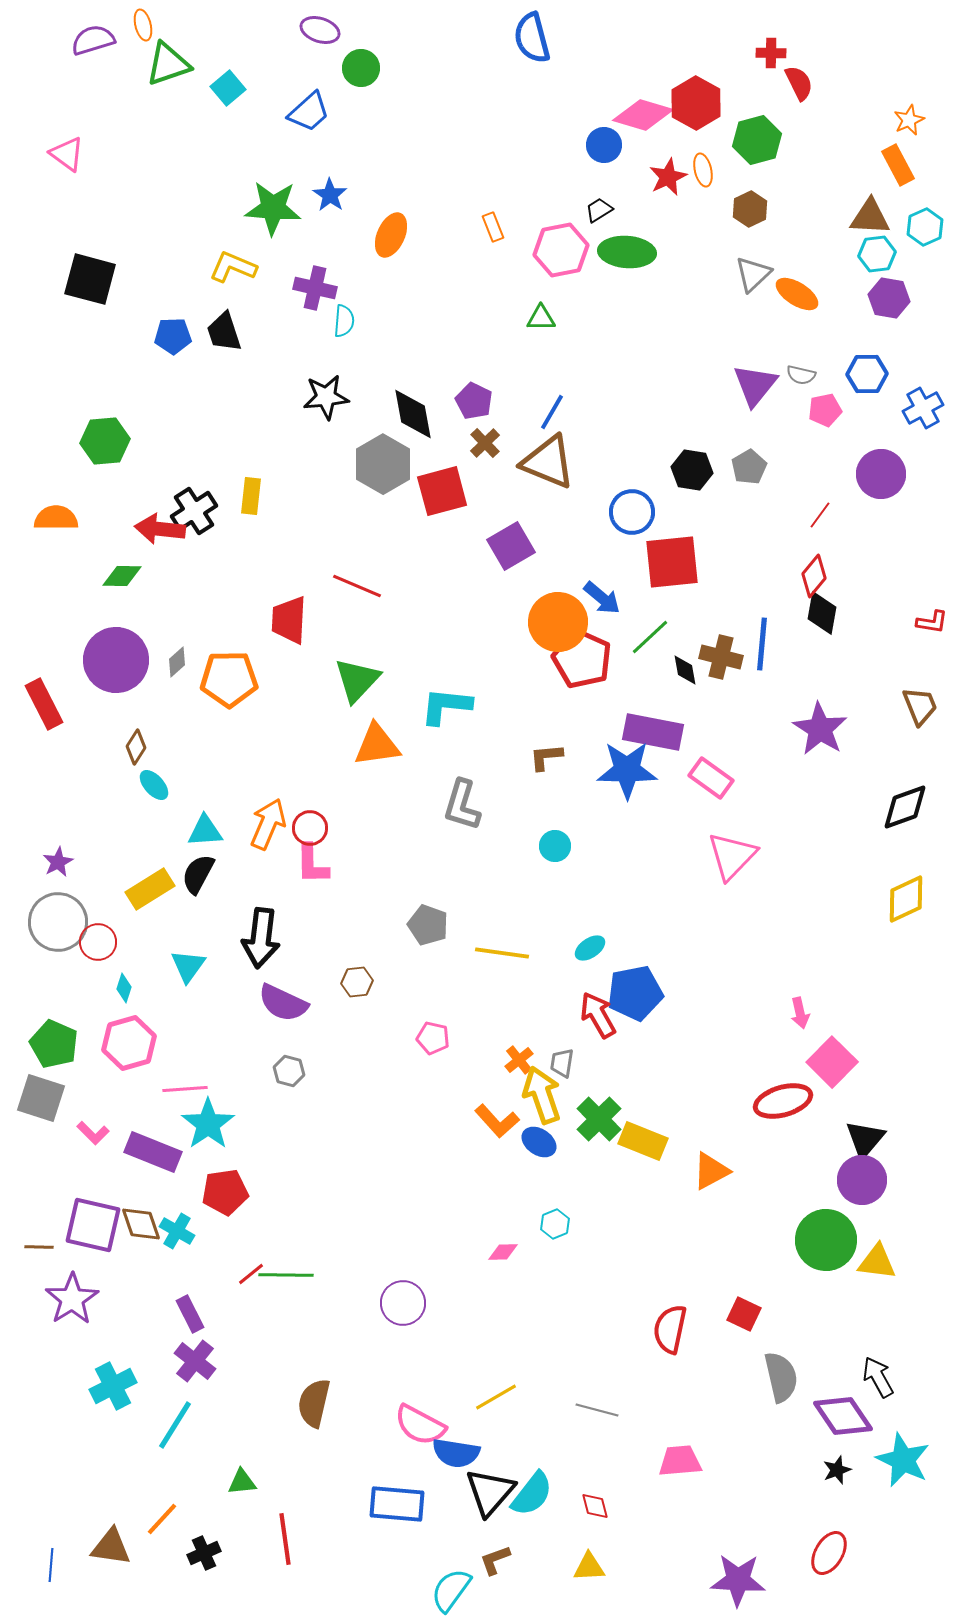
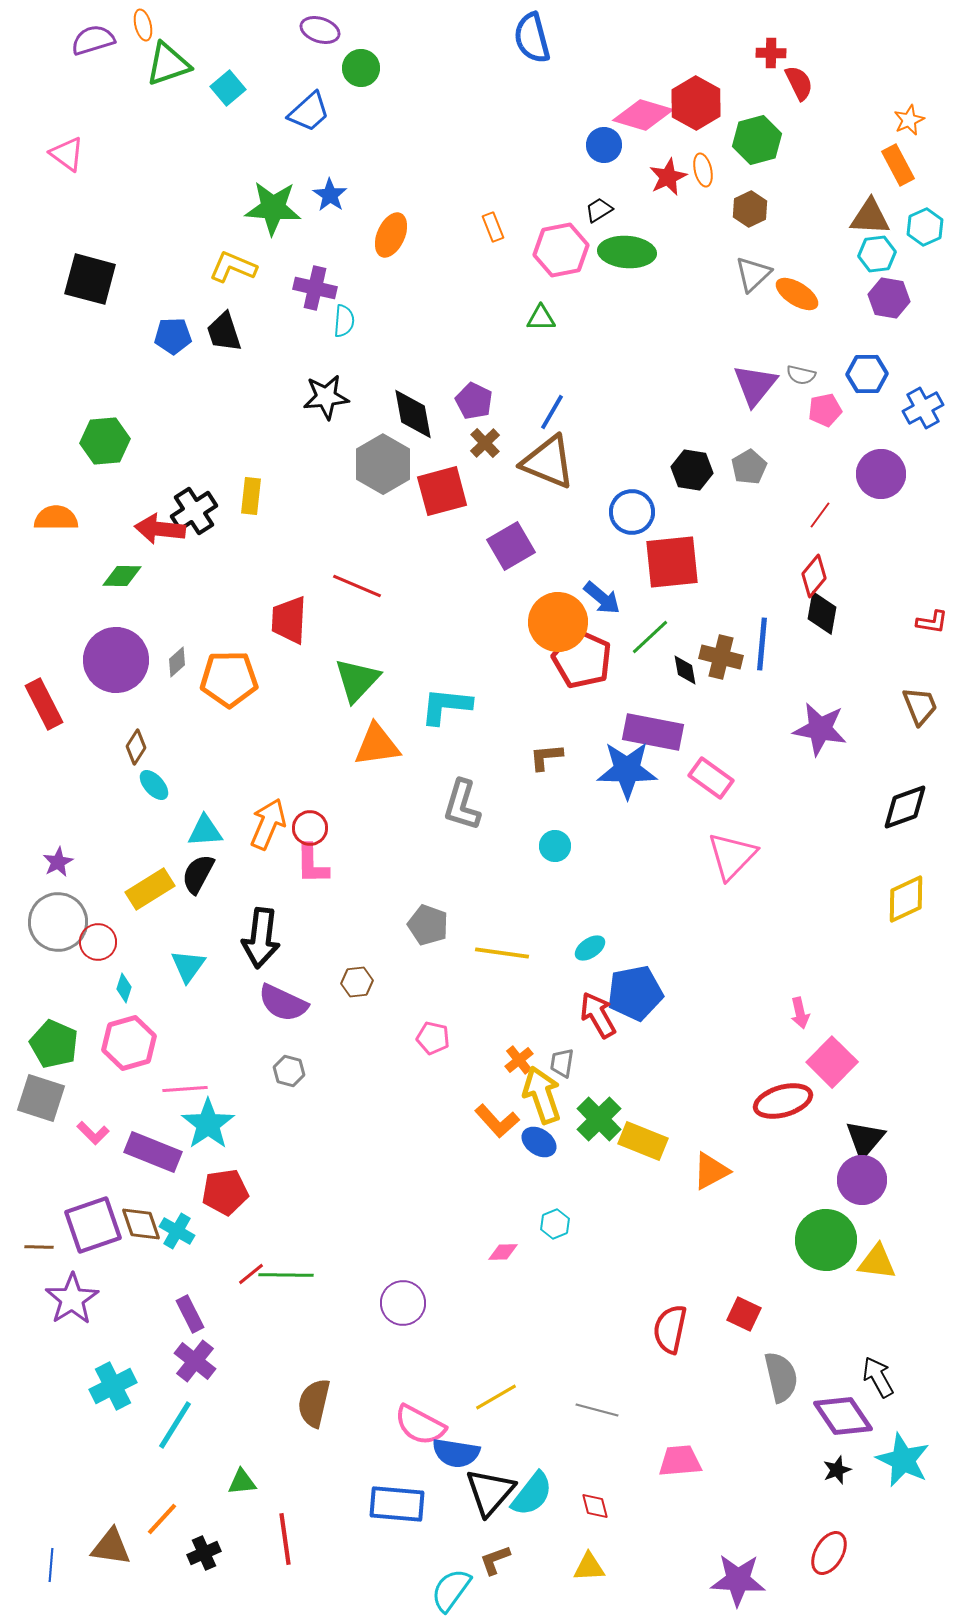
purple star at (820, 729): rotated 22 degrees counterclockwise
purple square at (93, 1225): rotated 32 degrees counterclockwise
